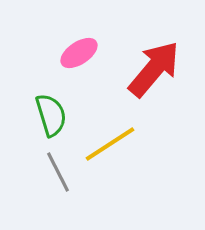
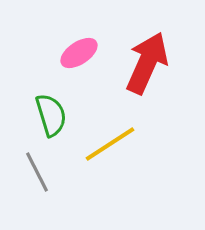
red arrow: moved 7 px left, 6 px up; rotated 16 degrees counterclockwise
gray line: moved 21 px left
